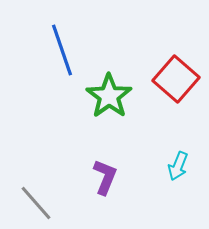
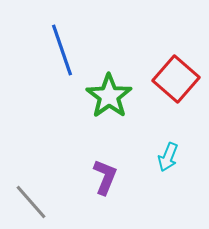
cyan arrow: moved 10 px left, 9 px up
gray line: moved 5 px left, 1 px up
